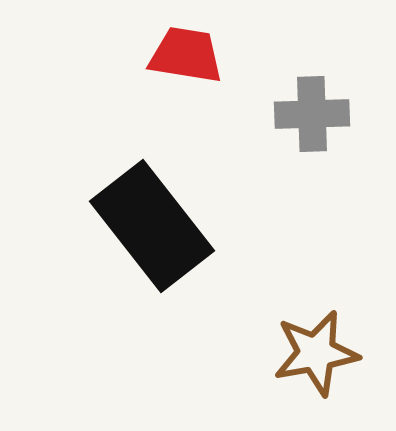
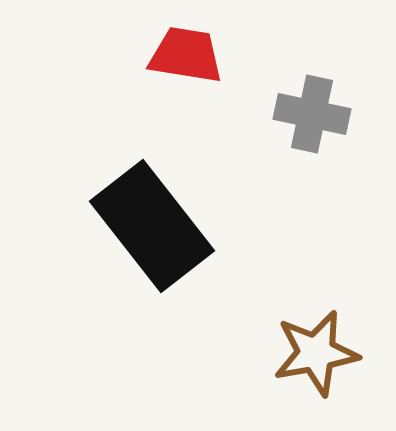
gray cross: rotated 14 degrees clockwise
